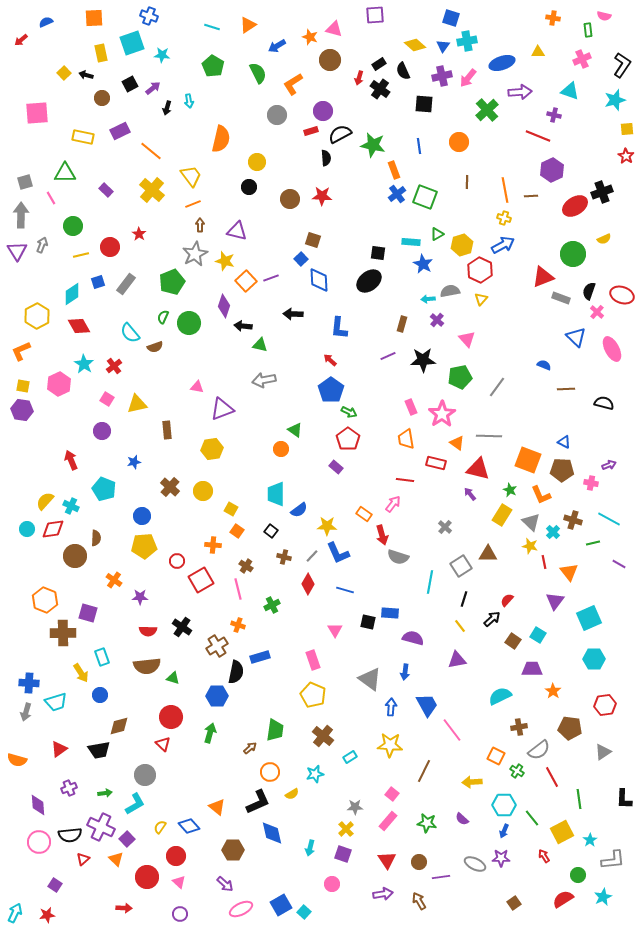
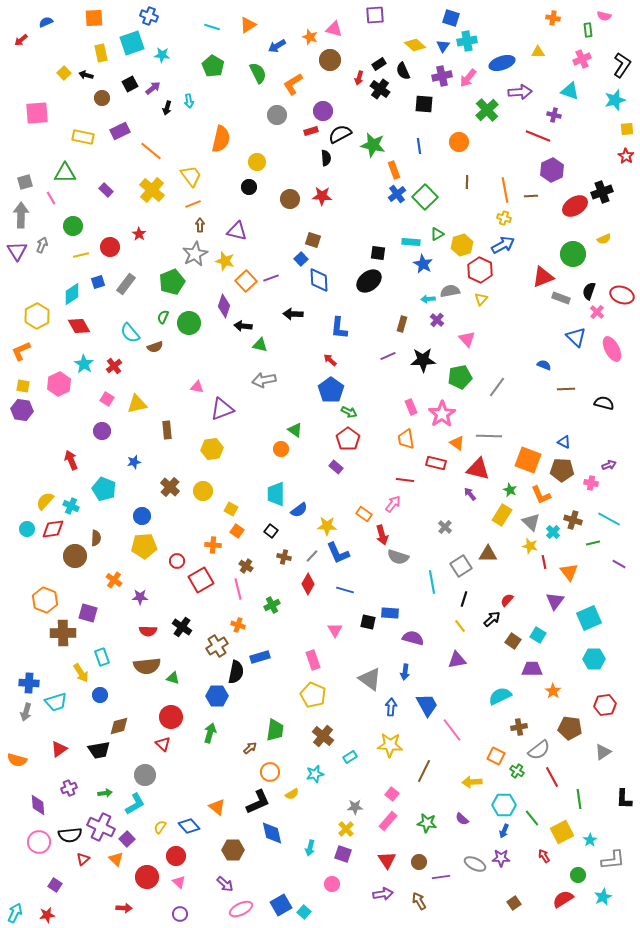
green square at (425, 197): rotated 25 degrees clockwise
cyan line at (430, 582): moved 2 px right; rotated 20 degrees counterclockwise
